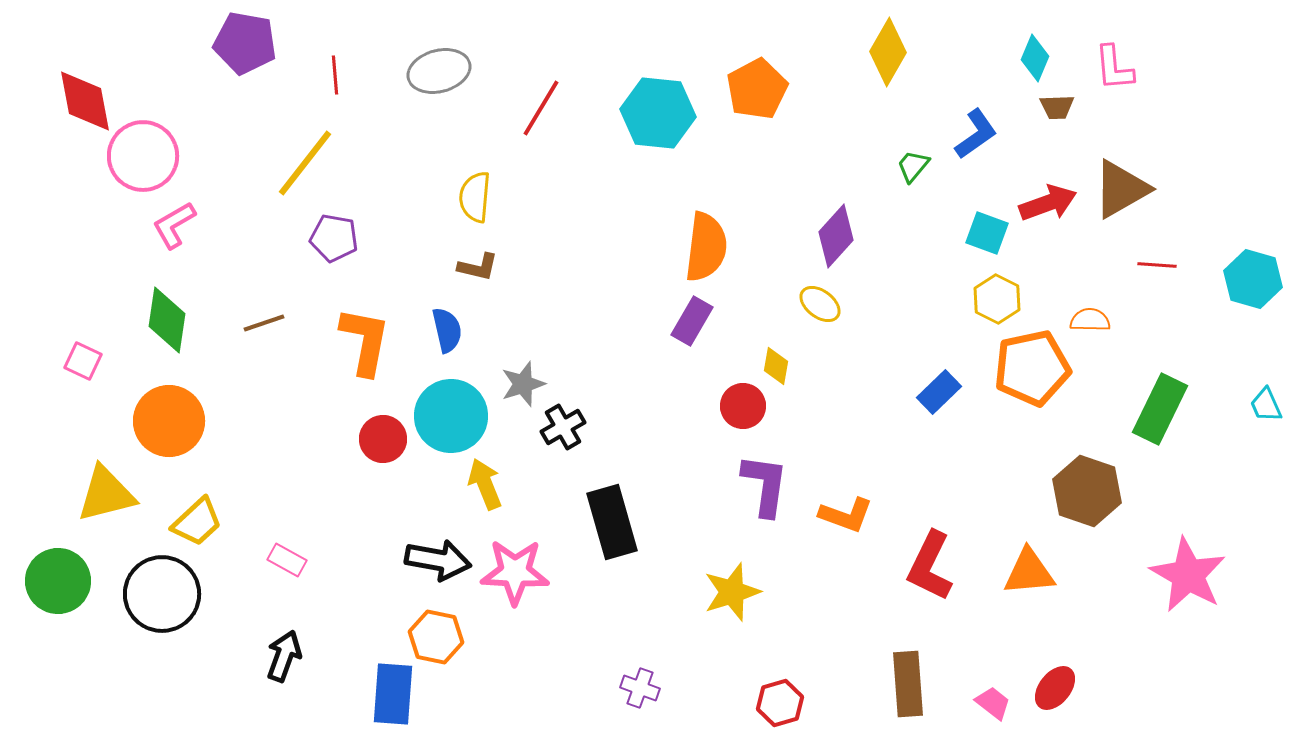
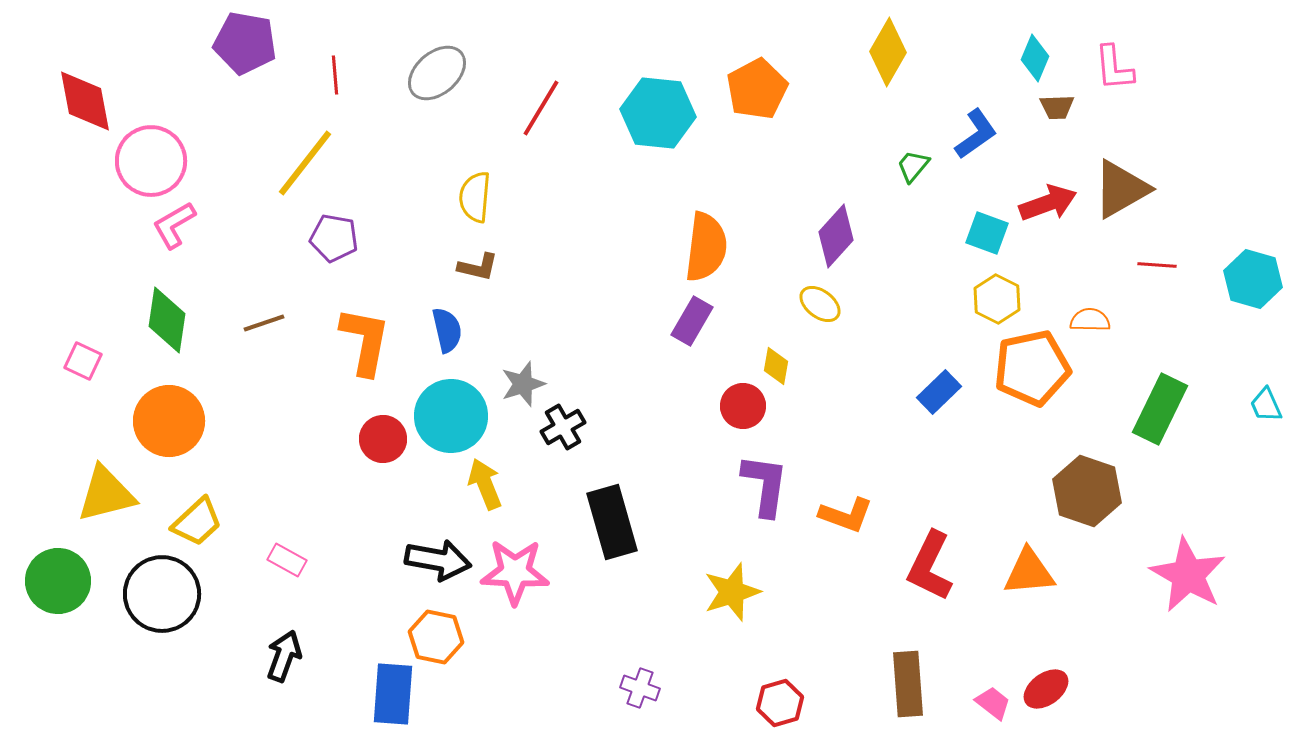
gray ellipse at (439, 71): moved 2 px left, 2 px down; rotated 26 degrees counterclockwise
pink circle at (143, 156): moved 8 px right, 5 px down
red ellipse at (1055, 688): moved 9 px left, 1 px down; rotated 15 degrees clockwise
